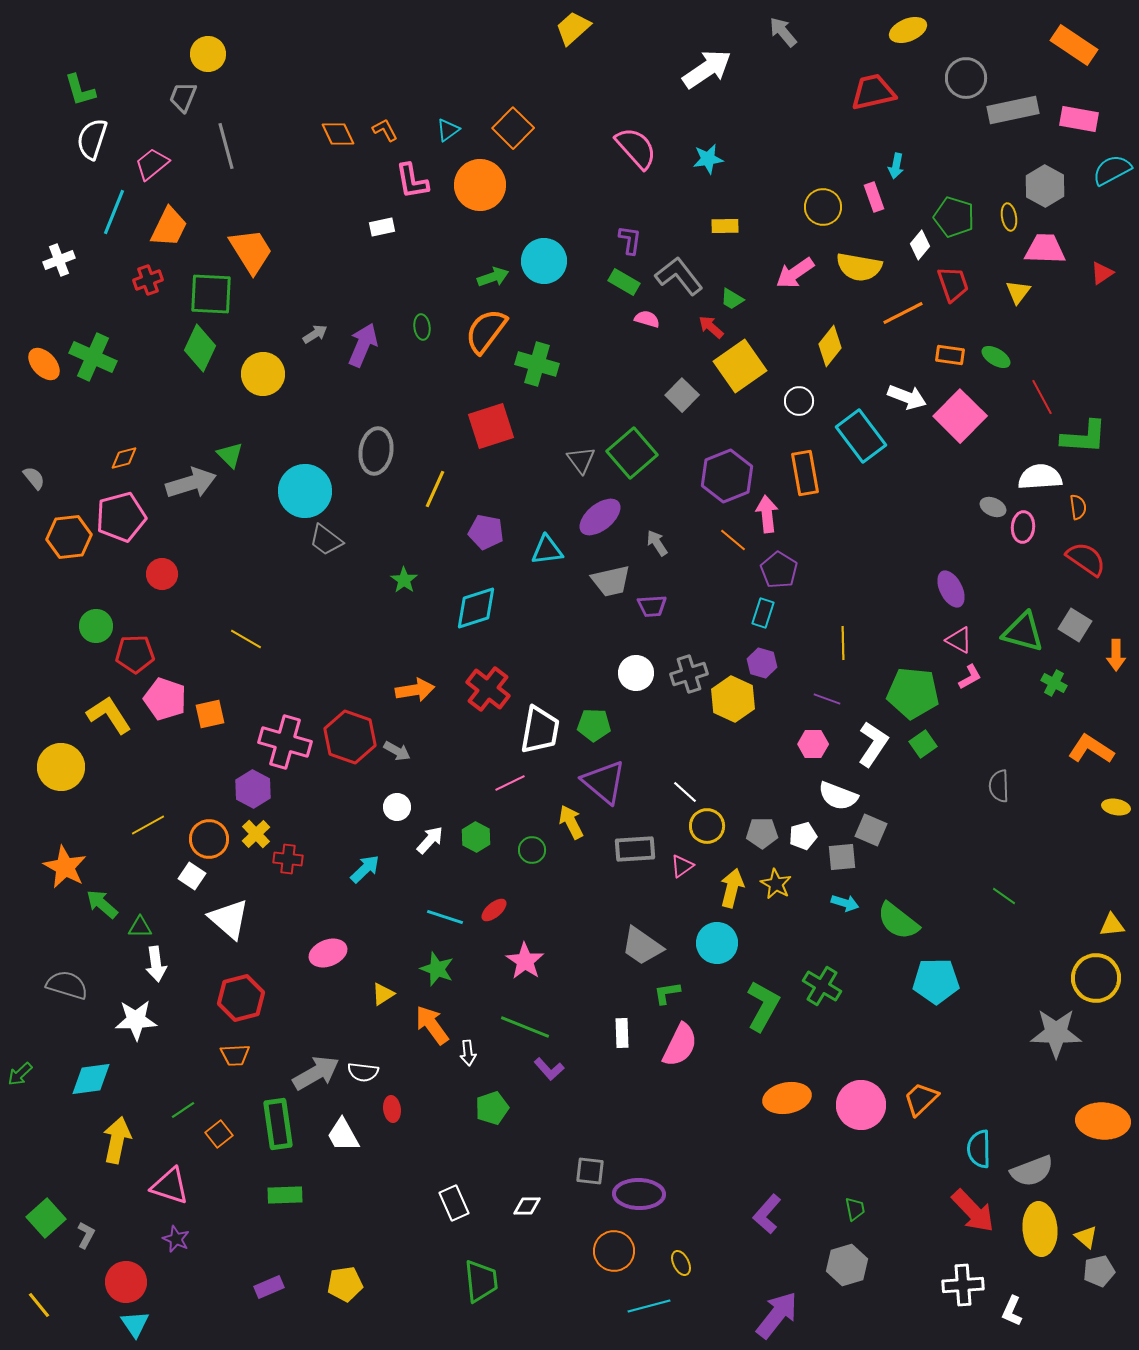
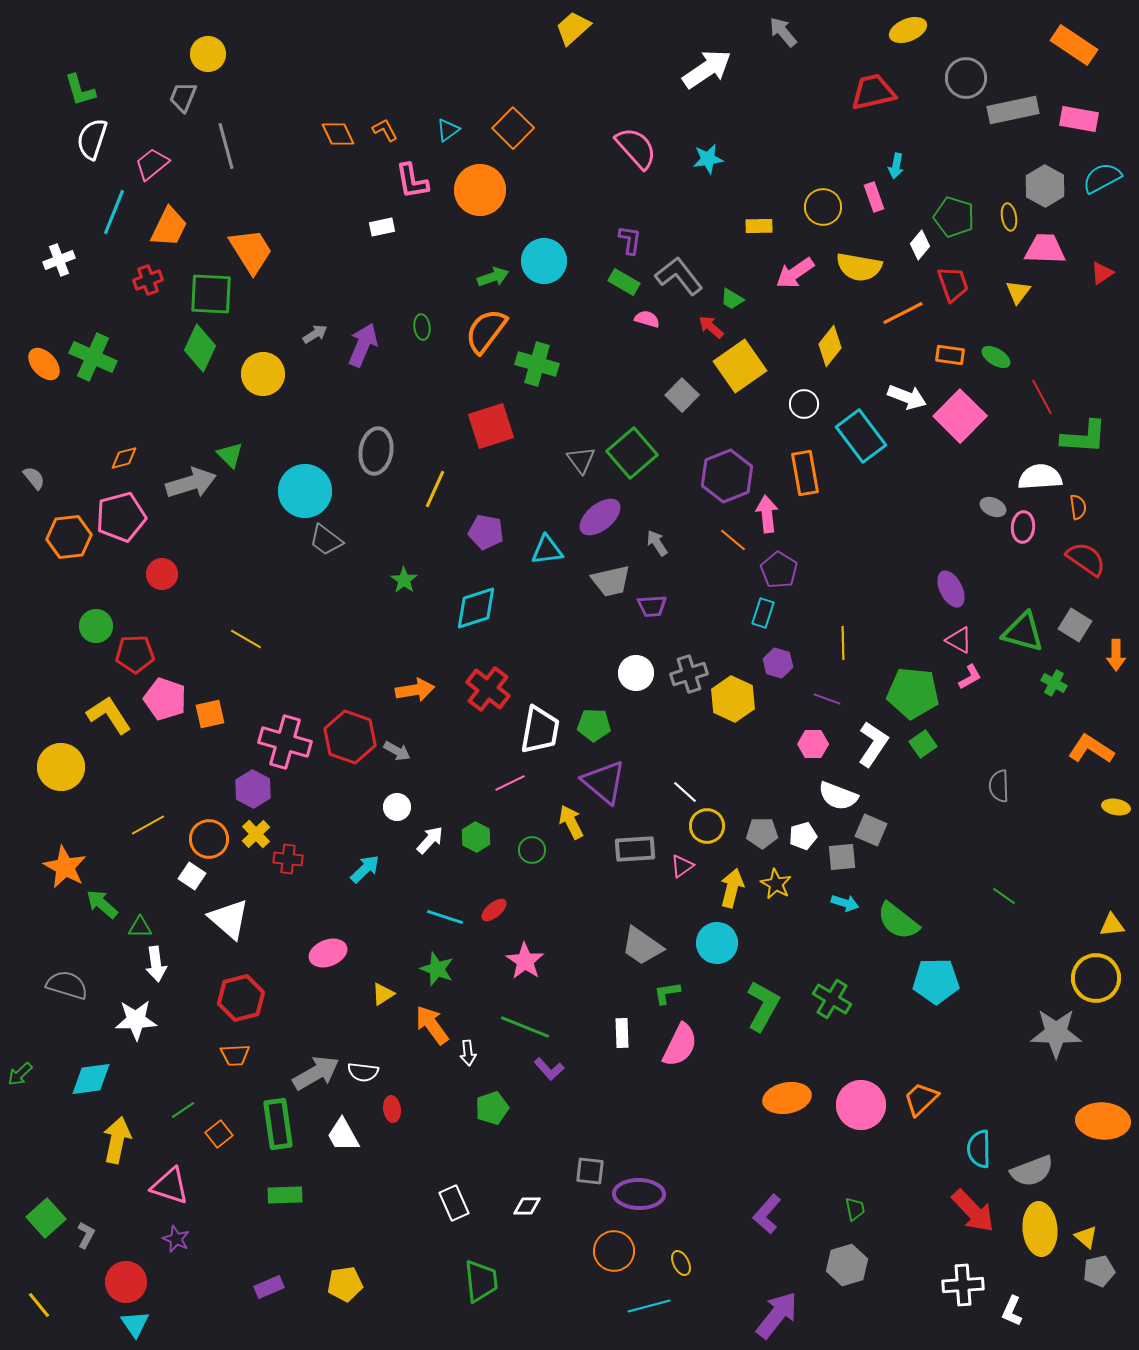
cyan semicircle at (1112, 170): moved 10 px left, 8 px down
orange circle at (480, 185): moved 5 px down
yellow rectangle at (725, 226): moved 34 px right
white circle at (799, 401): moved 5 px right, 3 px down
purple hexagon at (762, 663): moved 16 px right
green cross at (822, 986): moved 10 px right, 13 px down
